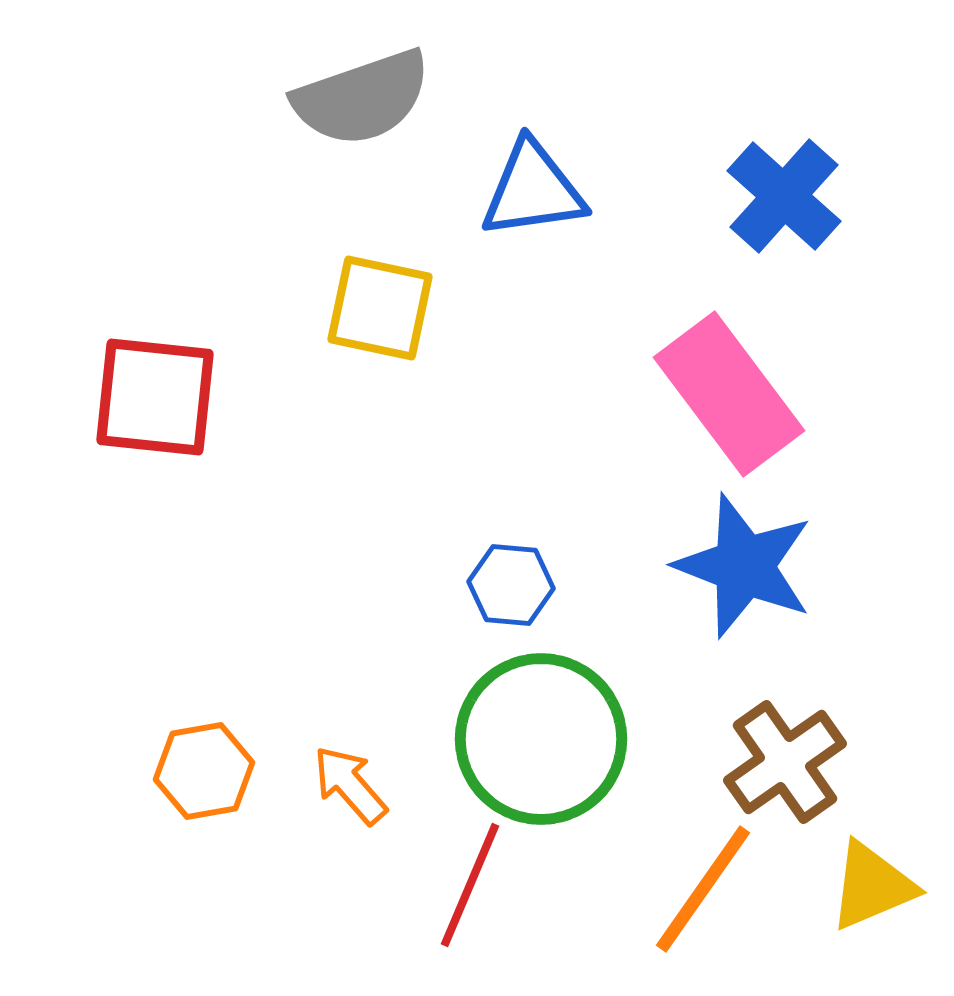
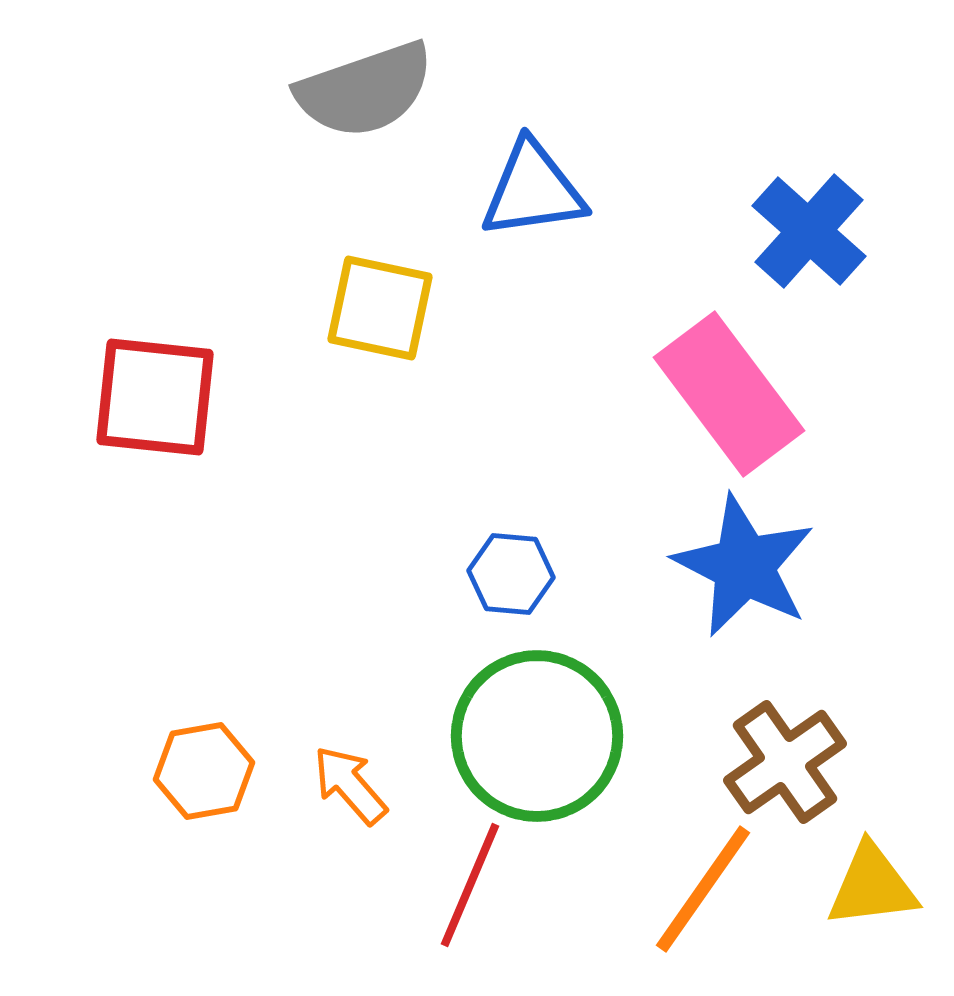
gray semicircle: moved 3 px right, 8 px up
blue cross: moved 25 px right, 35 px down
blue star: rotated 6 degrees clockwise
blue hexagon: moved 11 px up
green circle: moved 4 px left, 3 px up
yellow triangle: rotated 16 degrees clockwise
